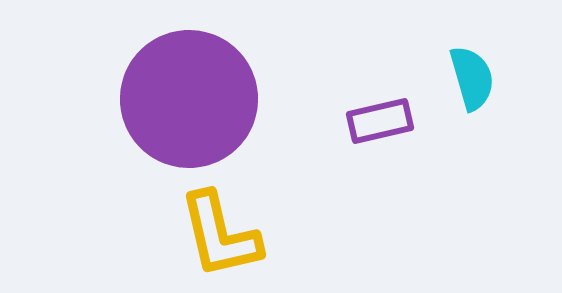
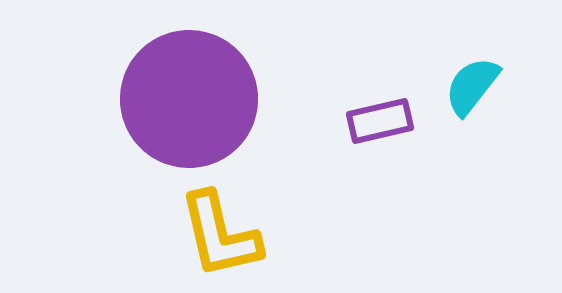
cyan semicircle: moved 8 px down; rotated 126 degrees counterclockwise
